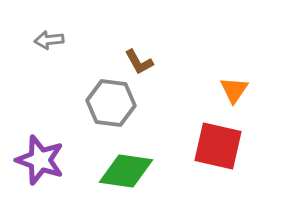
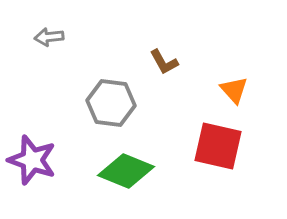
gray arrow: moved 3 px up
brown L-shape: moved 25 px right
orange triangle: rotated 16 degrees counterclockwise
purple star: moved 8 px left
green diamond: rotated 14 degrees clockwise
